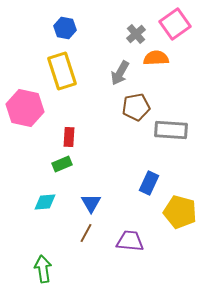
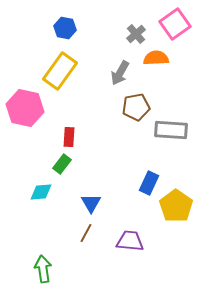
yellow rectangle: moved 2 px left; rotated 54 degrees clockwise
green rectangle: rotated 30 degrees counterclockwise
cyan diamond: moved 4 px left, 10 px up
yellow pentagon: moved 4 px left, 6 px up; rotated 20 degrees clockwise
